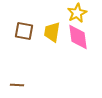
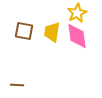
pink diamond: moved 1 px left, 1 px up
